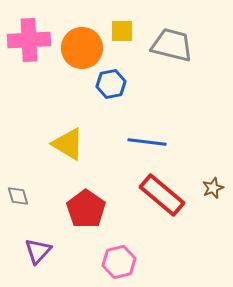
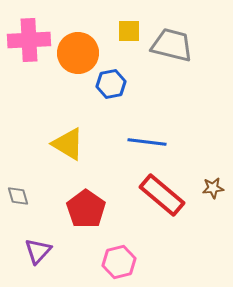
yellow square: moved 7 px right
orange circle: moved 4 px left, 5 px down
brown star: rotated 15 degrees clockwise
